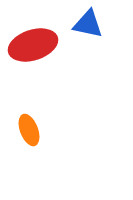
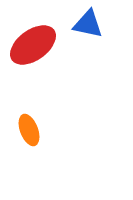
red ellipse: rotated 18 degrees counterclockwise
